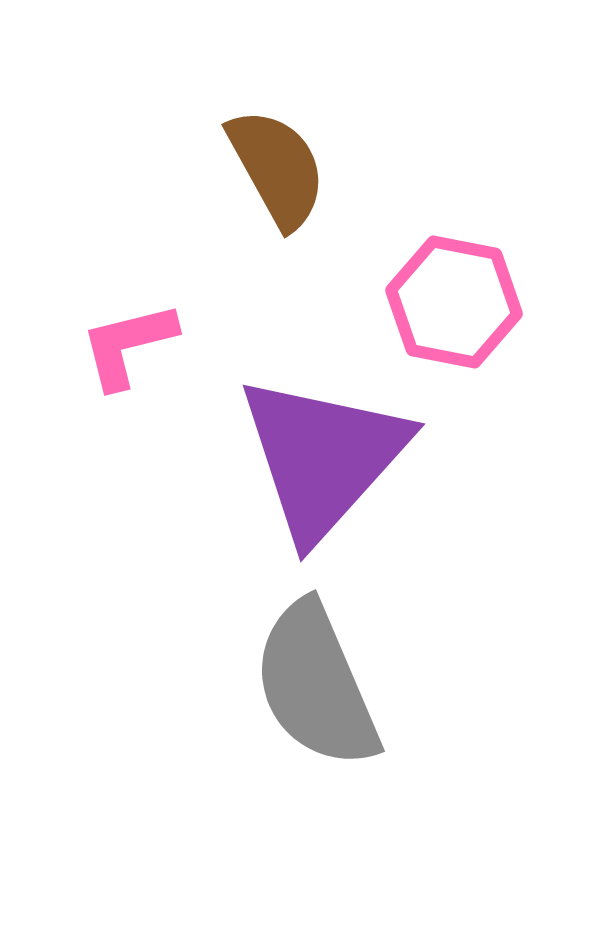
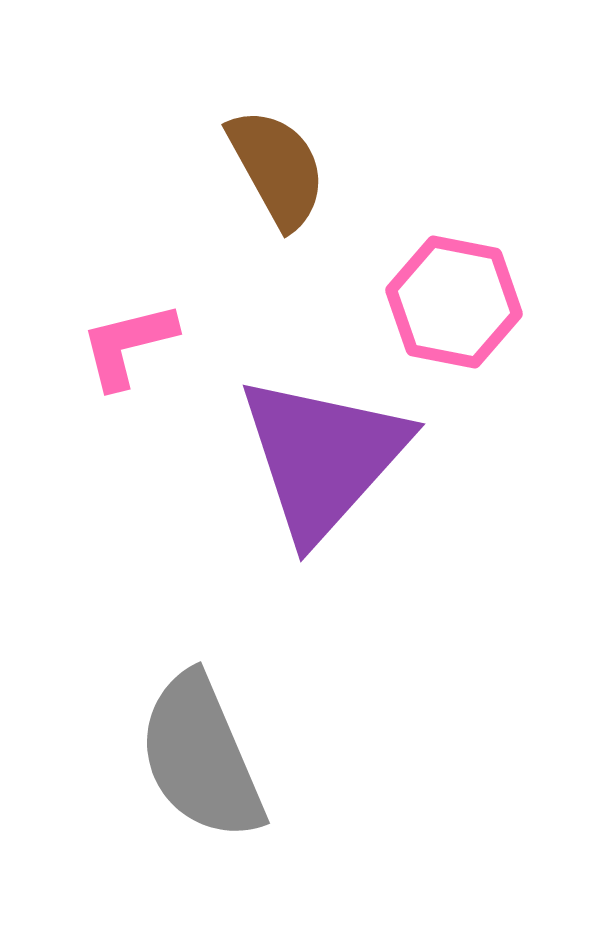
gray semicircle: moved 115 px left, 72 px down
